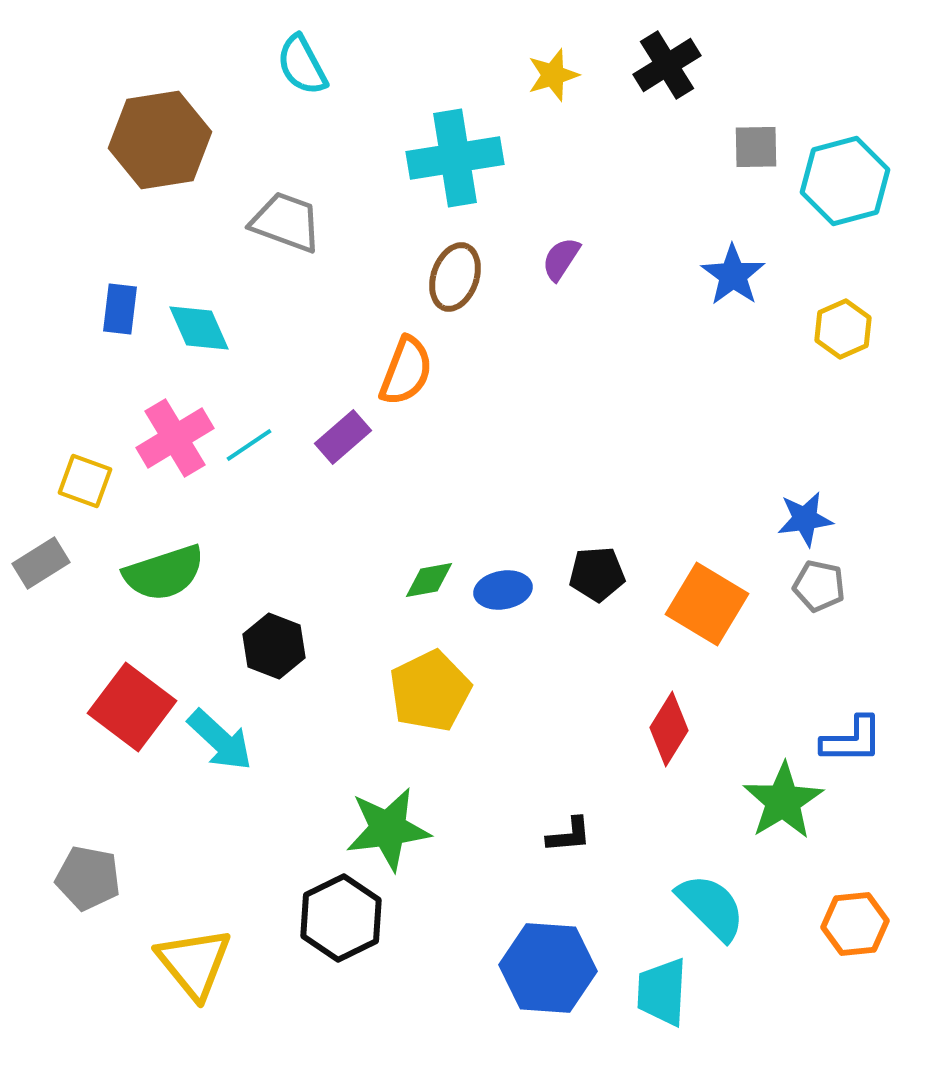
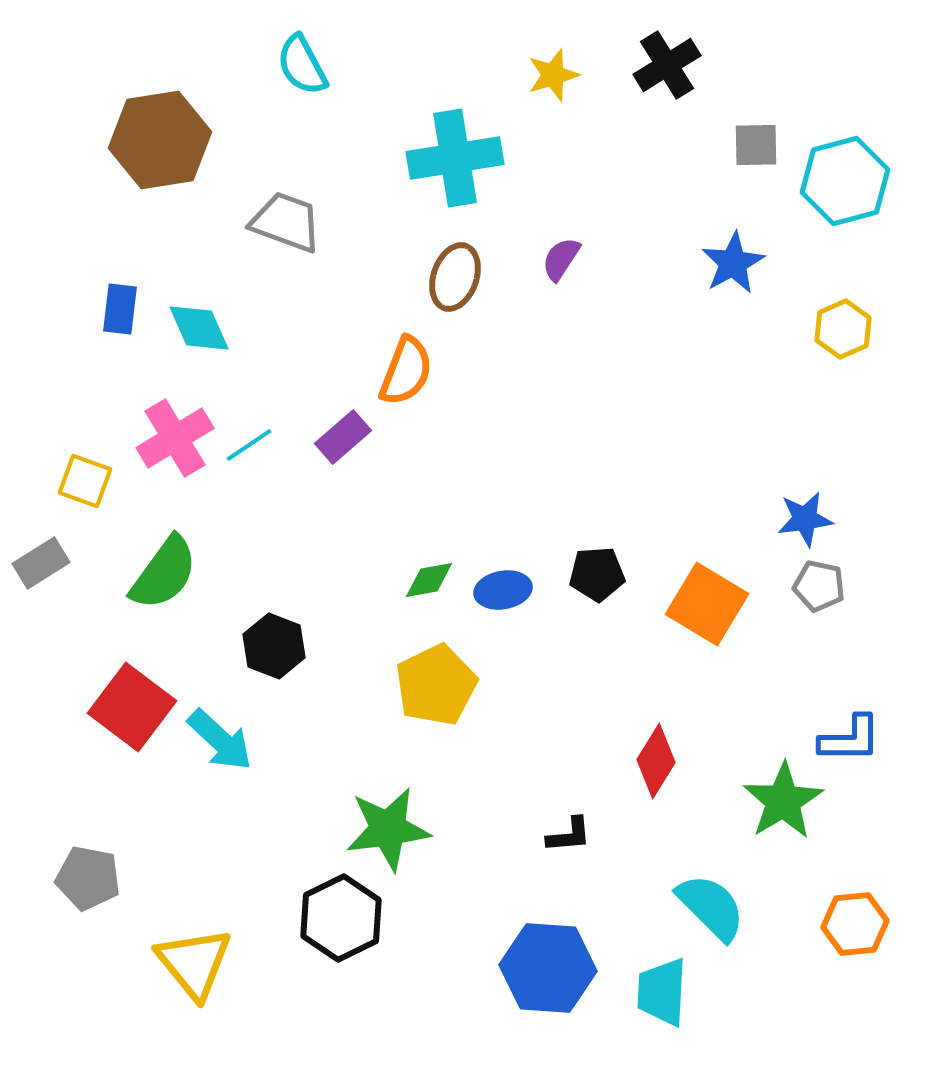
gray square at (756, 147): moved 2 px up
blue star at (733, 275): moved 12 px up; rotated 8 degrees clockwise
green semicircle at (164, 573): rotated 36 degrees counterclockwise
yellow pentagon at (430, 691): moved 6 px right, 6 px up
red diamond at (669, 729): moved 13 px left, 32 px down
blue L-shape at (852, 740): moved 2 px left, 1 px up
